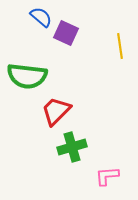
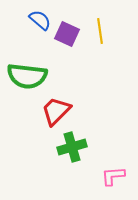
blue semicircle: moved 1 px left, 3 px down
purple square: moved 1 px right, 1 px down
yellow line: moved 20 px left, 15 px up
pink L-shape: moved 6 px right
